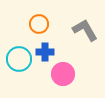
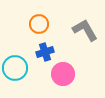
blue cross: rotated 18 degrees counterclockwise
cyan circle: moved 4 px left, 9 px down
